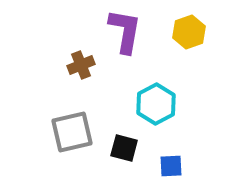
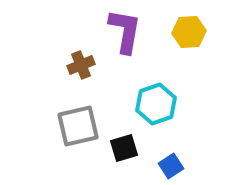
yellow hexagon: rotated 16 degrees clockwise
cyan hexagon: rotated 9 degrees clockwise
gray square: moved 6 px right, 6 px up
black square: rotated 32 degrees counterclockwise
blue square: rotated 30 degrees counterclockwise
